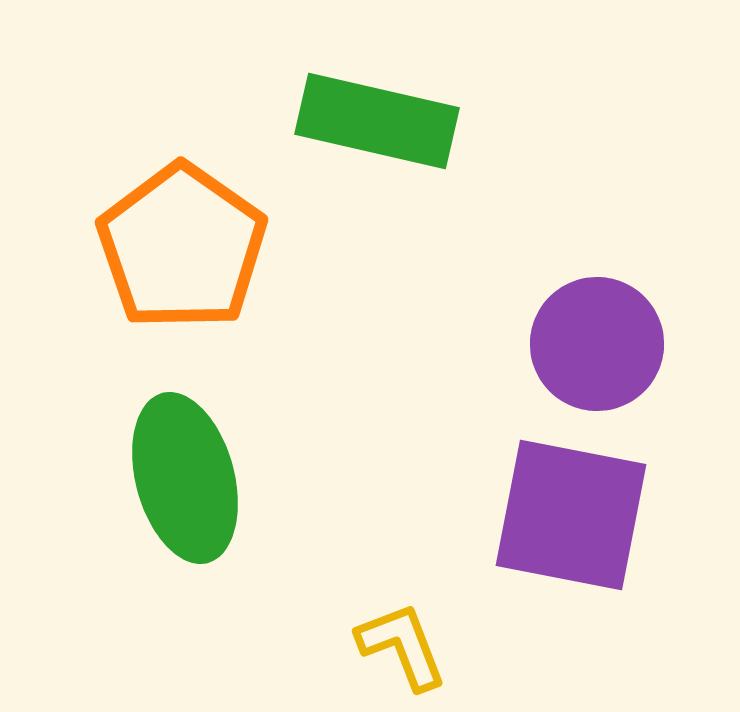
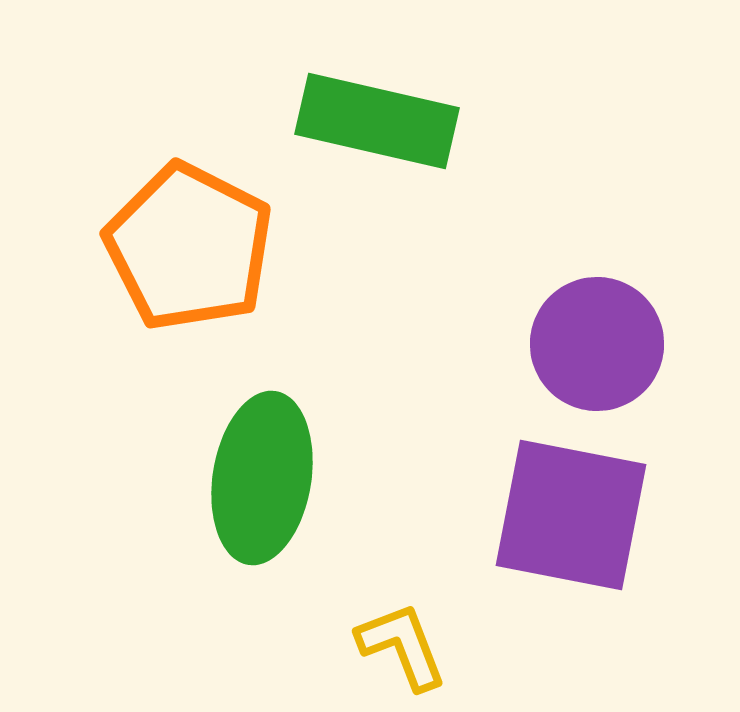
orange pentagon: moved 7 px right; rotated 8 degrees counterclockwise
green ellipse: moved 77 px right; rotated 24 degrees clockwise
